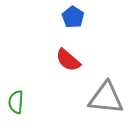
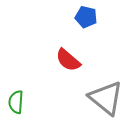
blue pentagon: moved 13 px right; rotated 20 degrees counterclockwise
gray triangle: rotated 33 degrees clockwise
